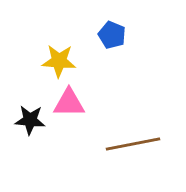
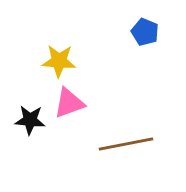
blue pentagon: moved 33 px right, 3 px up
pink triangle: rotated 20 degrees counterclockwise
brown line: moved 7 px left
